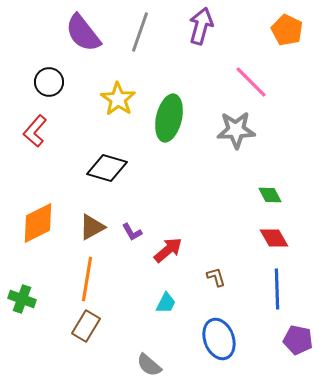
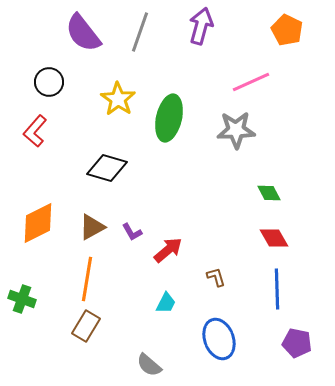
pink line: rotated 69 degrees counterclockwise
green diamond: moved 1 px left, 2 px up
purple pentagon: moved 1 px left, 3 px down
